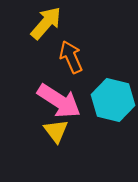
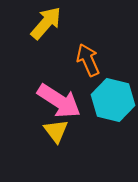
orange arrow: moved 17 px right, 3 px down
